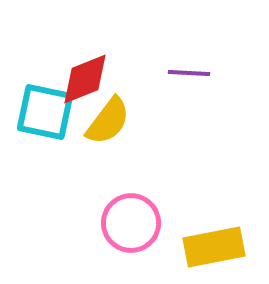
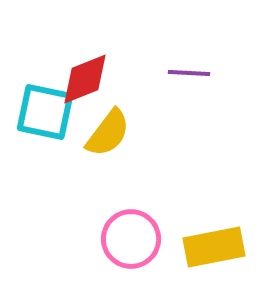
yellow semicircle: moved 12 px down
pink circle: moved 16 px down
